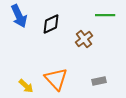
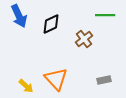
gray rectangle: moved 5 px right, 1 px up
